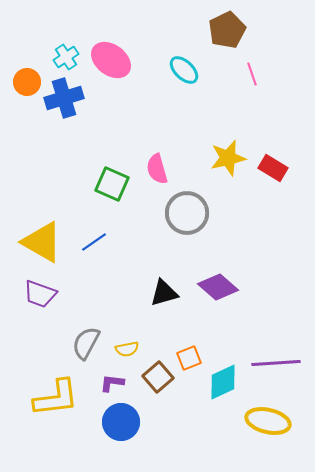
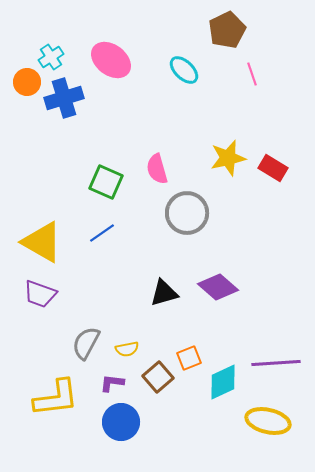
cyan cross: moved 15 px left
green square: moved 6 px left, 2 px up
blue line: moved 8 px right, 9 px up
